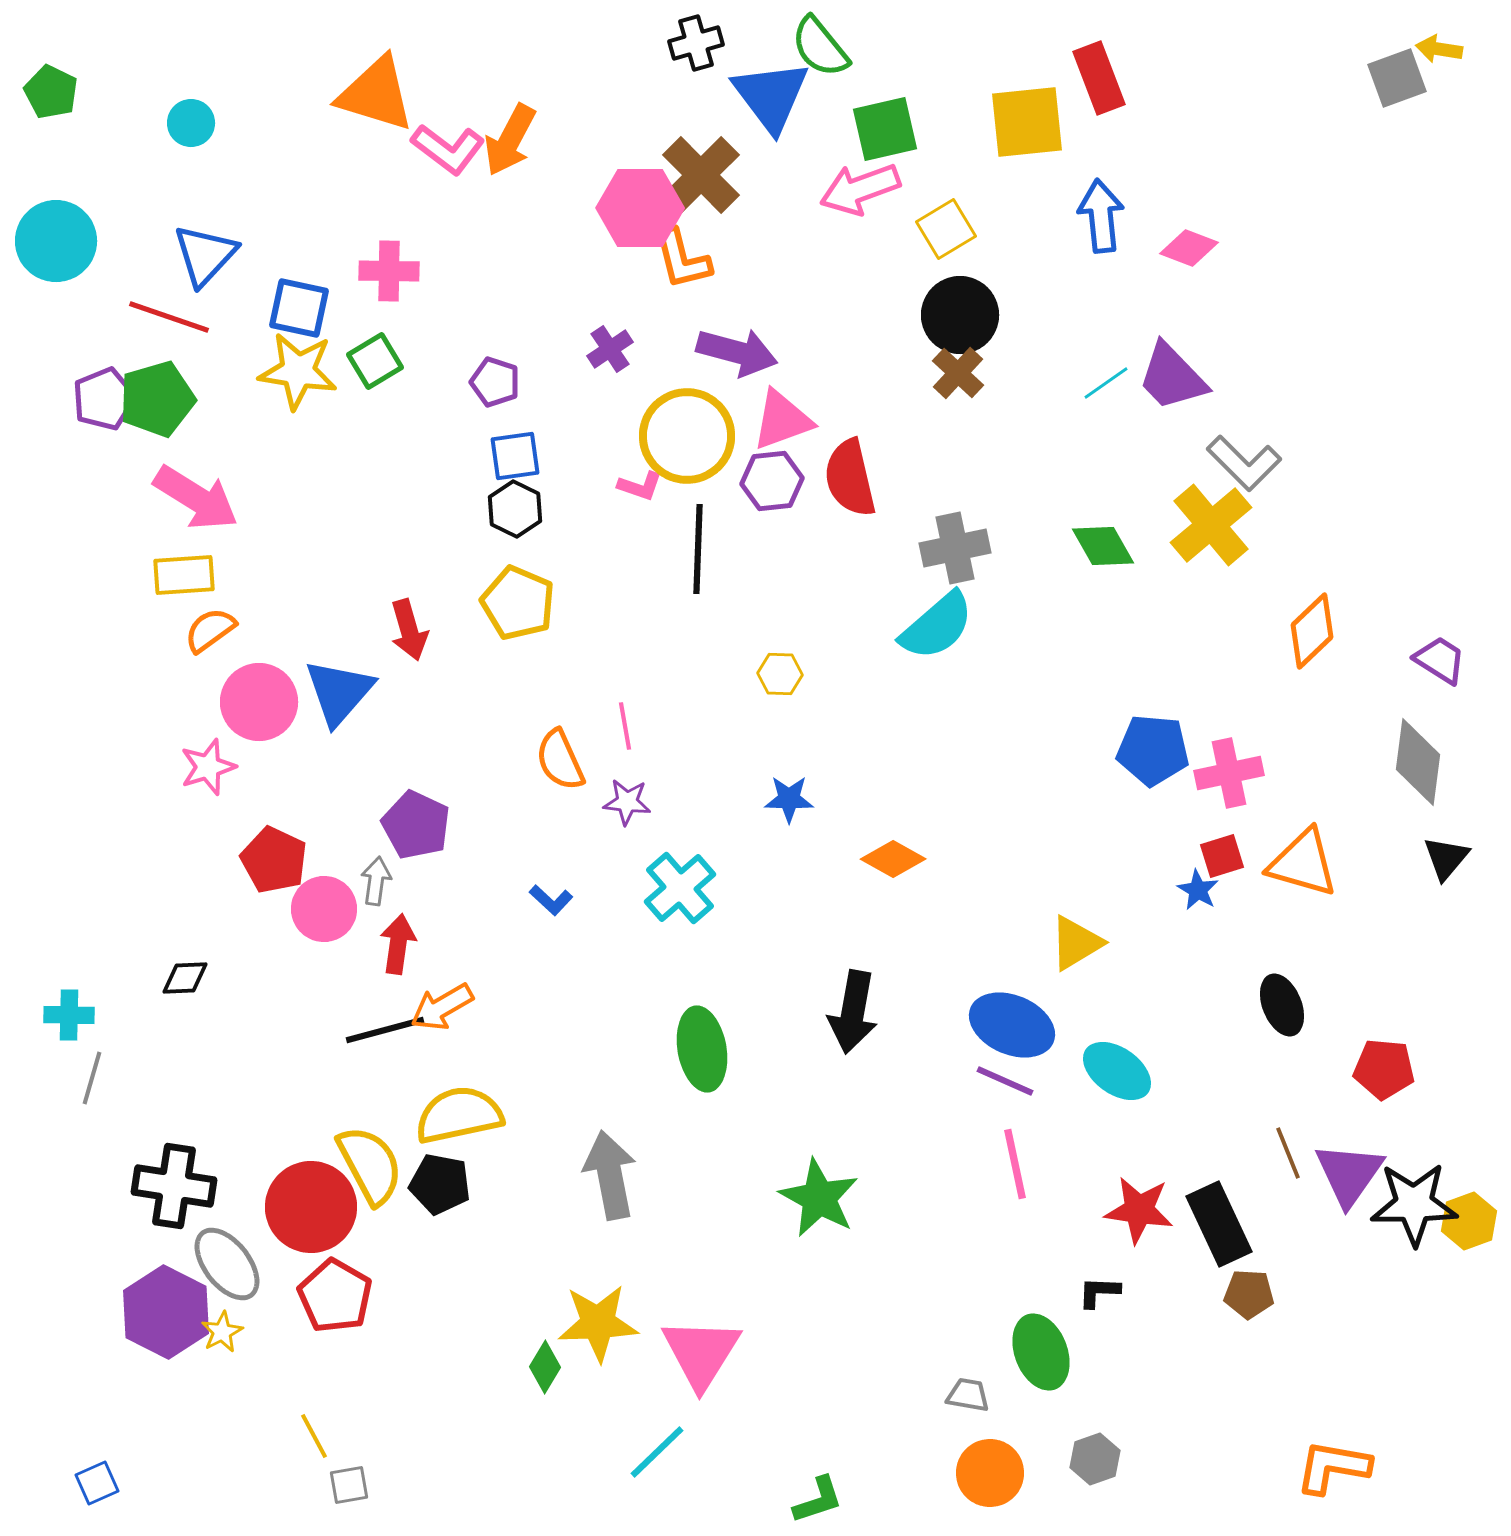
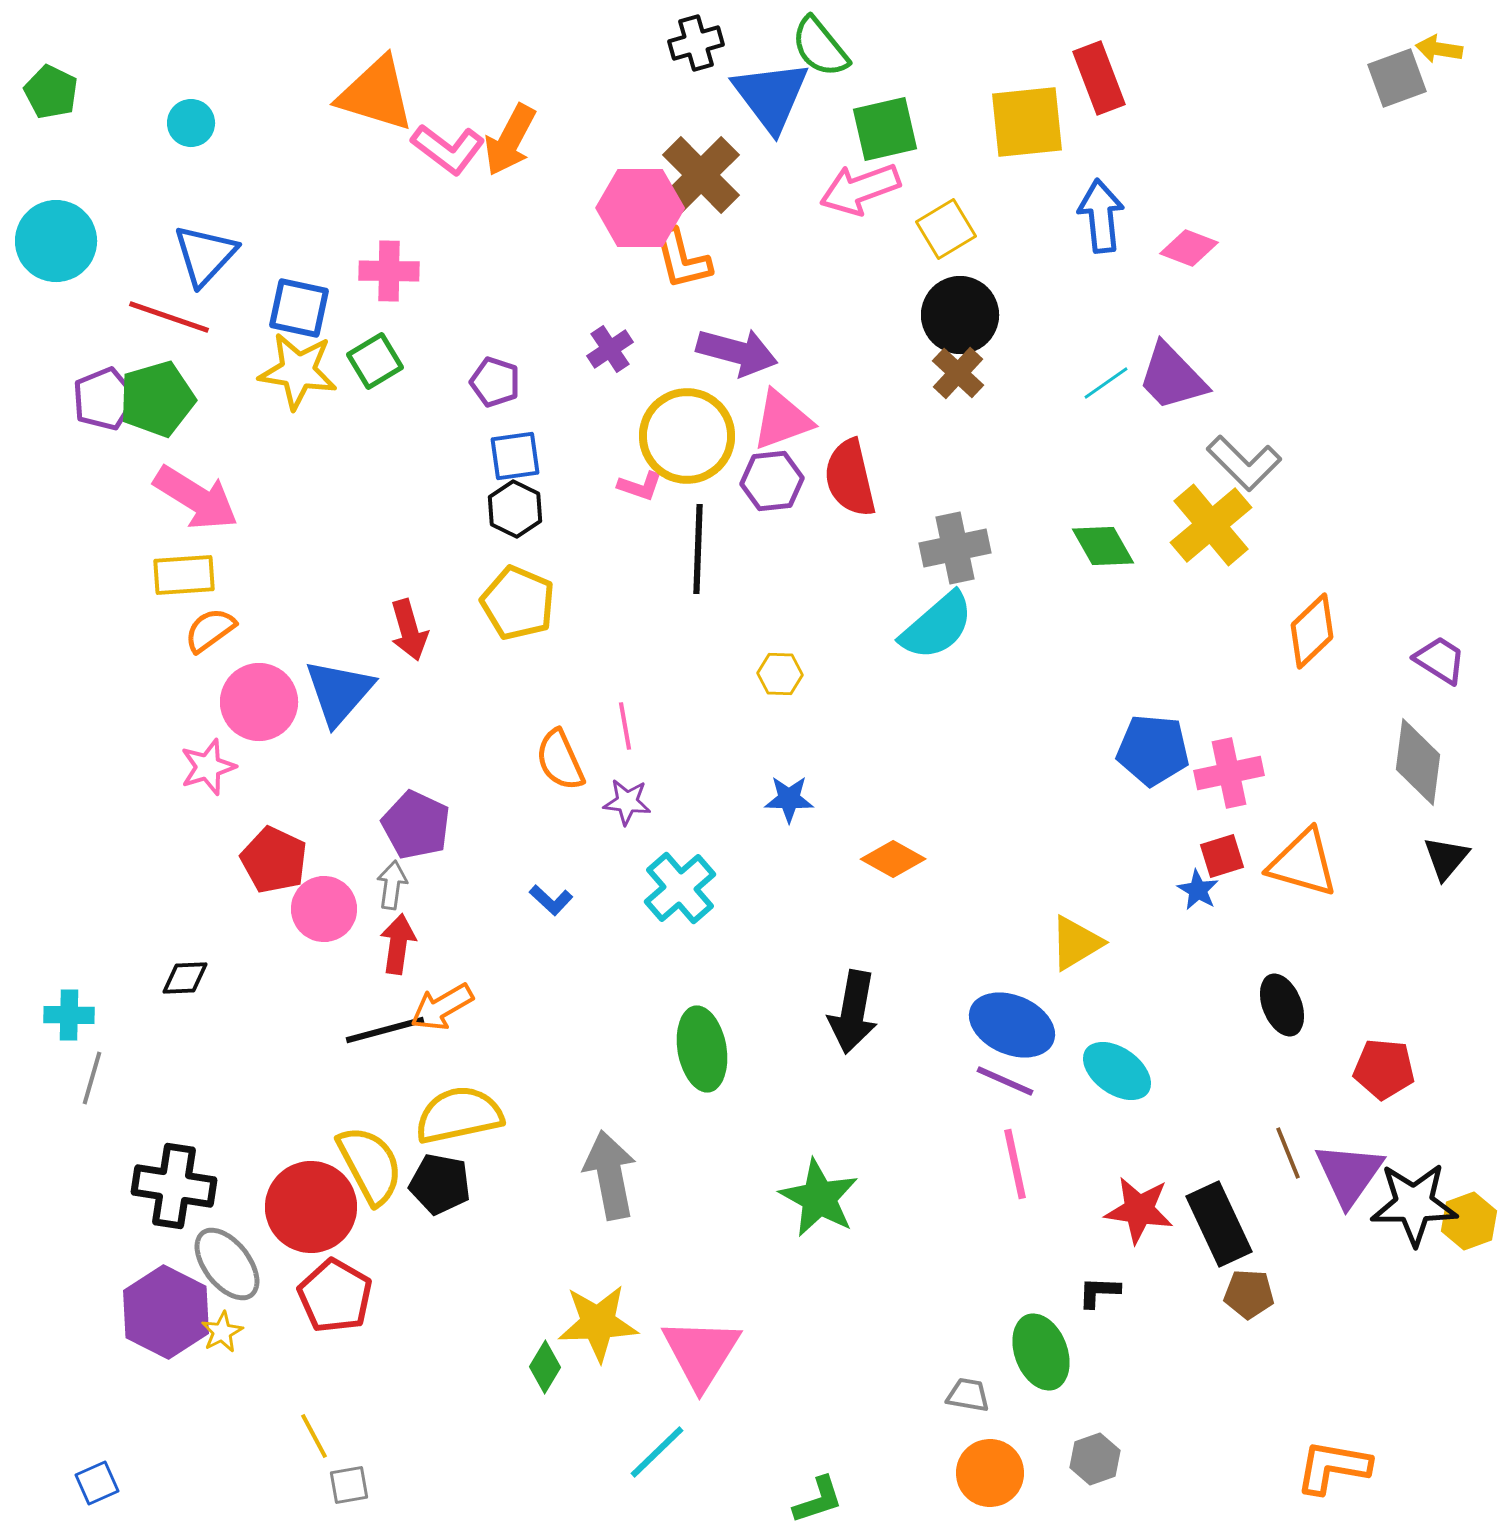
gray arrow at (376, 881): moved 16 px right, 4 px down
